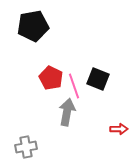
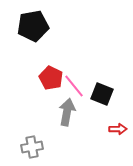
black square: moved 4 px right, 15 px down
pink line: rotated 20 degrees counterclockwise
red arrow: moved 1 px left
gray cross: moved 6 px right
